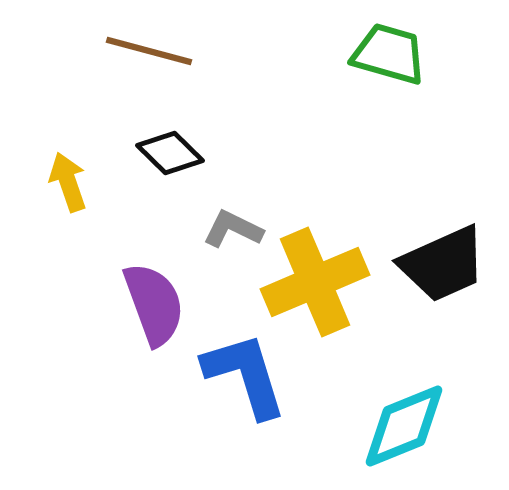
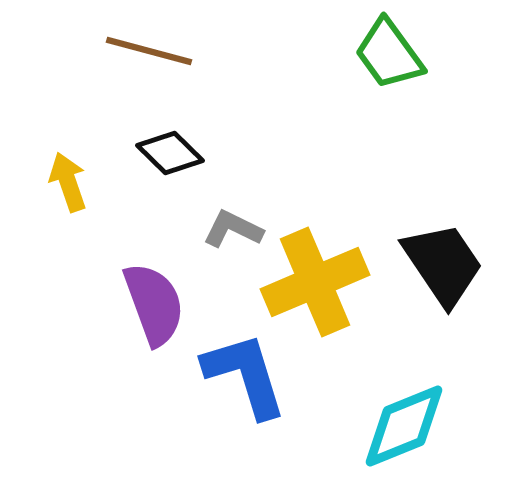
green trapezoid: rotated 142 degrees counterclockwise
black trapezoid: rotated 100 degrees counterclockwise
